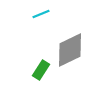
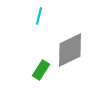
cyan line: moved 2 px left, 2 px down; rotated 54 degrees counterclockwise
